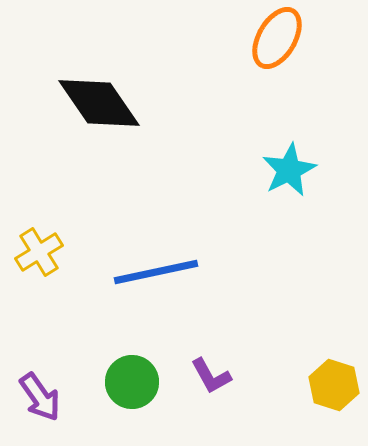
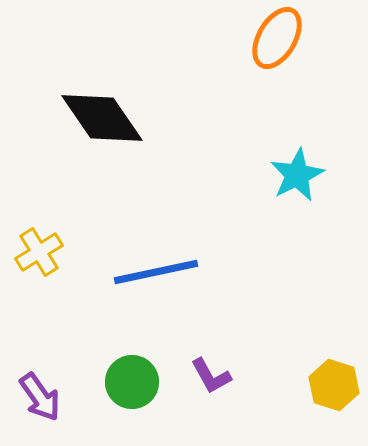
black diamond: moved 3 px right, 15 px down
cyan star: moved 8 px right, 5 px down
